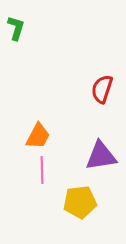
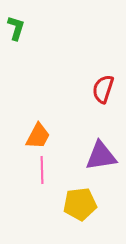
red semicircle: moved 1 px right
yellow pentagon: moved 2 px down
